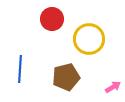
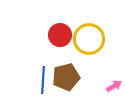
red circle: moved 8 px right, 16 px down
blue line: moved 23 px right, 11 px down
pink arrow: moved 1 px right, 1 px up
